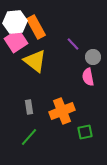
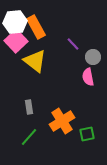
pink square: rotated 10 degrees counterclockwise
orange cross: moved 10 px down; rotated 10 degrees counterclockwise
green square: moved 2 px right, 2 px down
